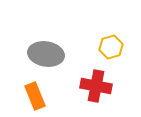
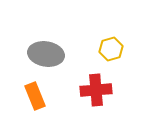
yellow hexagon: moved 2 px down
red cross: moved 4 px down; rotated 16 degrees counterclockwise
